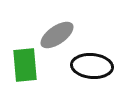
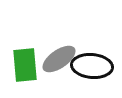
gray ellipse: moved 2 px right, 24 px down
